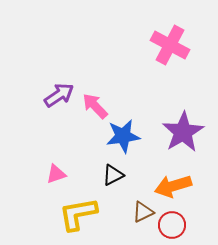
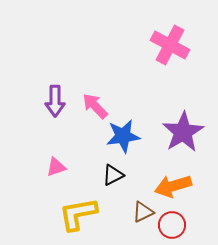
purple arrow: moved 4 px left, 6 px down; rotated 124 degrees clockwise
pink triangle: moved 7 px up
